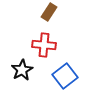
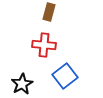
brown rectangle: rotated 18 degrees counterclockwise
black star: moved 14 px down
